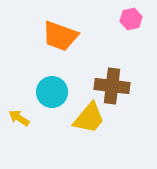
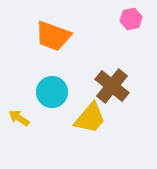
orange trapezoid: moved 7 px left
brown cross: rotated 32 degrees clockwise
yellow trapezoid: moved 1 px right
